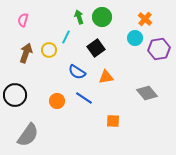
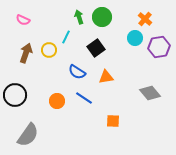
pink semicircle: rotated 80 degrees counterclockwise
purple hexagon: moved 2 px up
gray diamond: moved 3 px right
